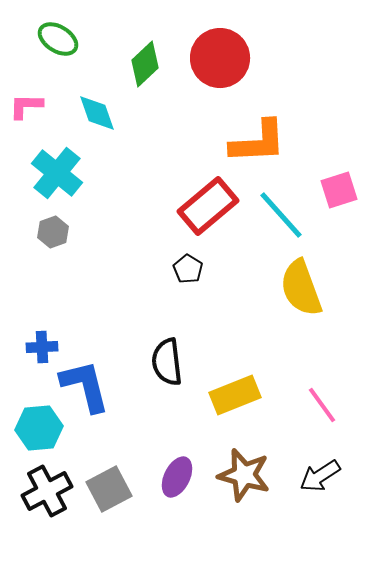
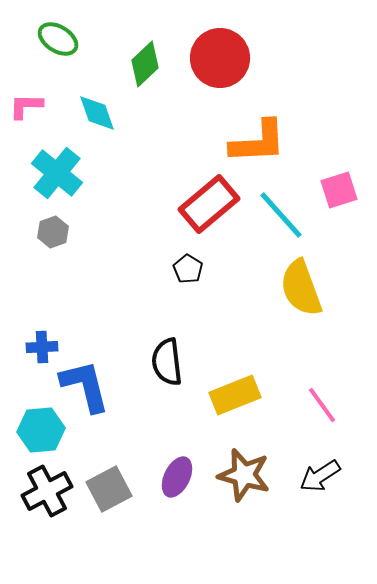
red rectangle: moved 1 px right, 2 px up
cyan hexagon: moved 2 px right, 2 px down
